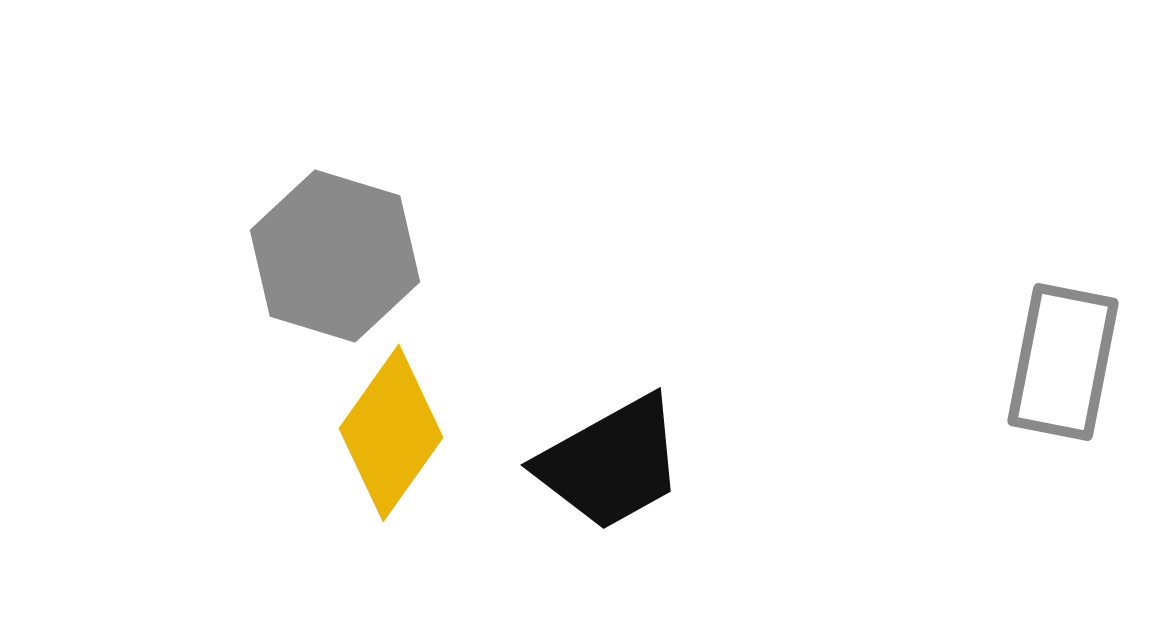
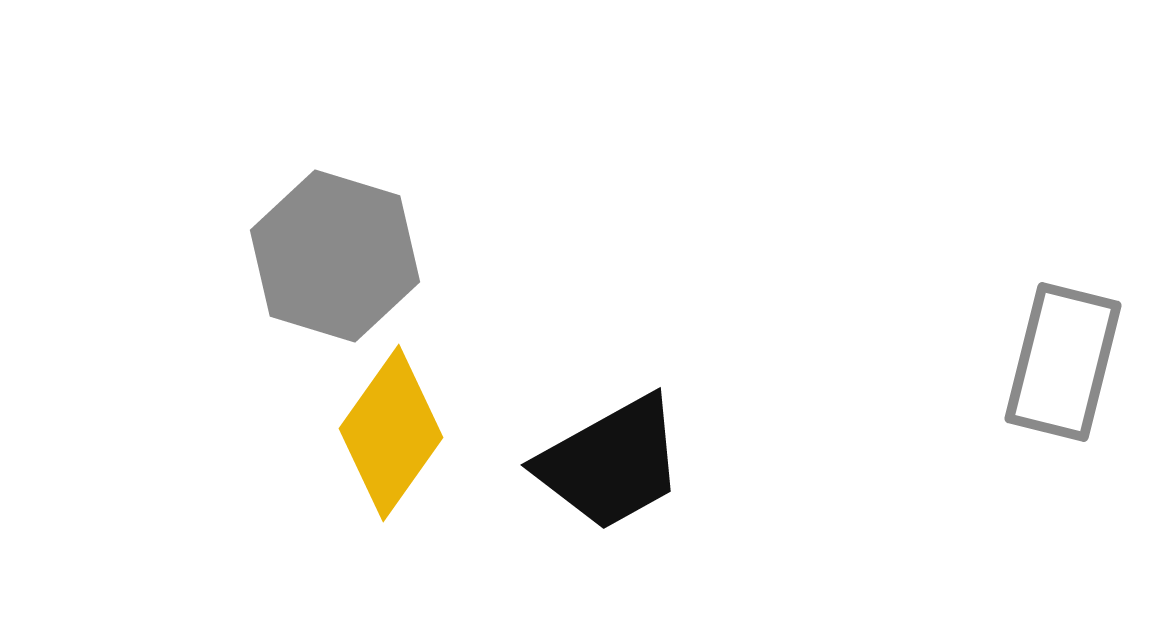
gray rectangle: rotated 3 degrees clockwise
